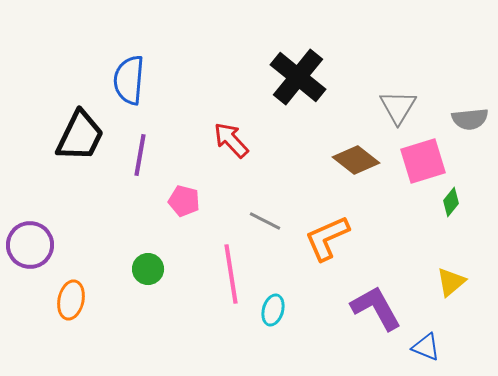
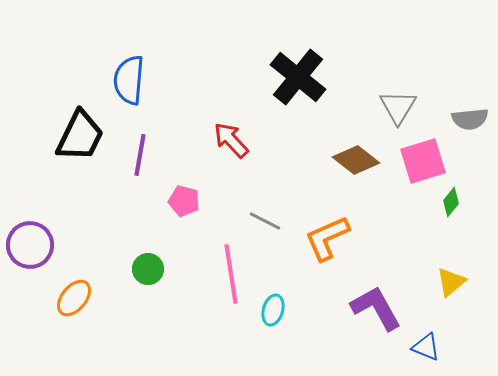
orange ellipse: moved 3 px right, 2 px up; rotated 27 degrees clockwise
